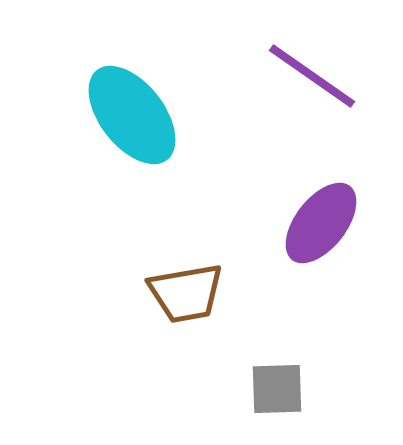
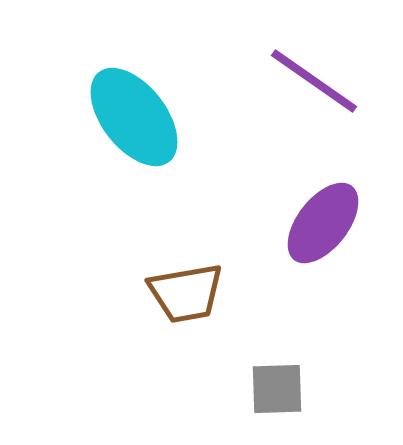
purple line: moved 2 px right, 5 px down
cyan ellipse: moved 2 px right, 2 px down
purple ellipse: moved 2 px right
